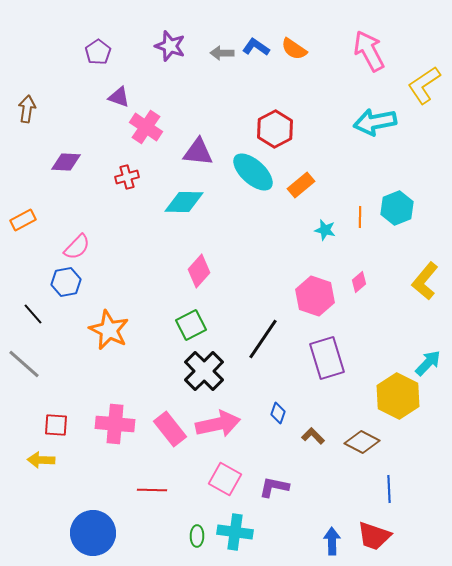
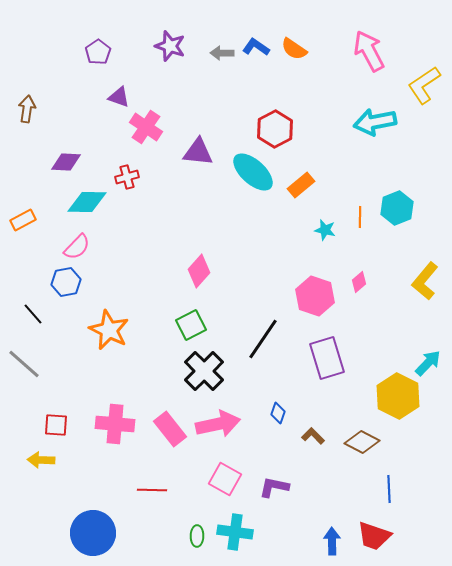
cyan diamond at (184, 202): moved 97 px left
